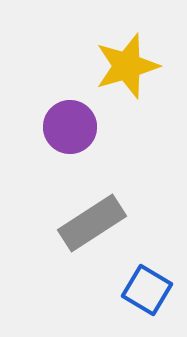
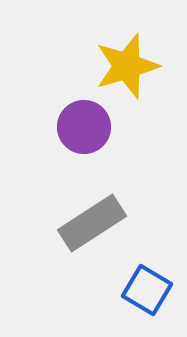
purple circle: moved 14 px right
